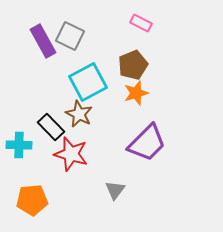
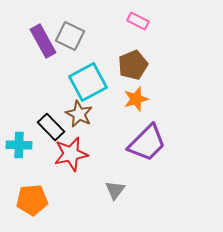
pink rectangle: moved 3 px left, 2 px up
orange star: moved 6 px down
red star: rotated 28 degrees counterclockwise
